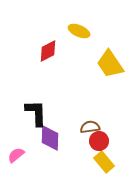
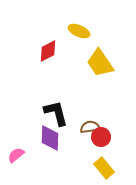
yellow trapezoid: moved 10 px left, 1 px up
black L-shape: moved 20 px right; rotated 12 degrees counterclockwise
red circle: moved 2 px right, 4 px up
yellow rectangle: moved 6 px down
